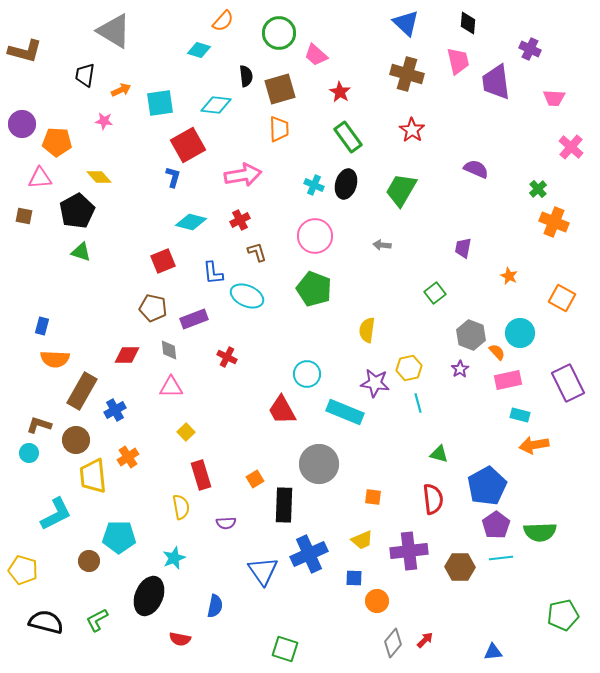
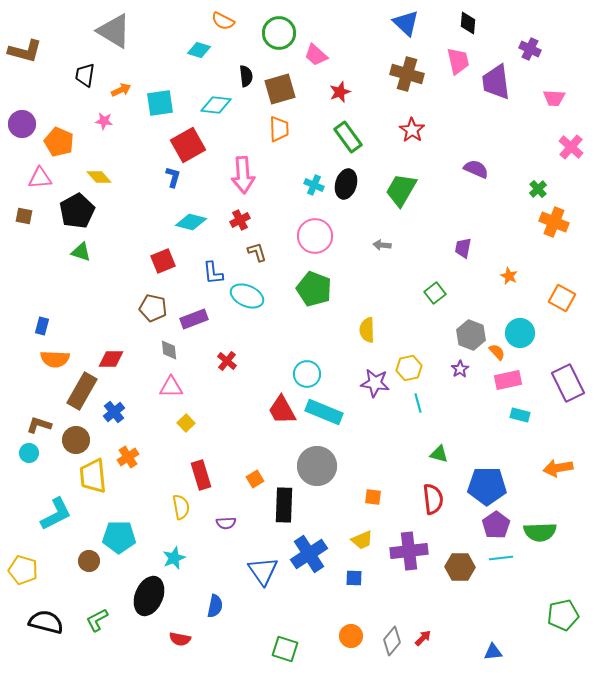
orange semicircle at (223, 21): rotated 75 degrees clockwise
red star at (340, 92): rotated 20 degrees clockwise
orange pentagon at (57, 142): moved 2 px right; rotated 20 degrees clockwise
pink arrow at (243, 175): rotated 96 degrees clockwise
yellow semicircle at (367, 330): rotated 10 degrees counterclockwise
red diamond at (127, 355): moved 16 px left, 4 px down
red cross at (227, 357): moved 4 px down; rotated 12 degrees clockwise
blue cross at (115, 410): moved 1 px left, 2 px down; rotated 10 degrees counterclockwise
cyan rectangle at (345, 412): moved 21 px left
yellow square at (186, 432): moved 9 px up
orange arrow at (534, 445): moved 24 px right, 23 px down
gray circle at (319, 464): moved 2 px left, 2 px down
blue pentagon at (487, 486): rotated 30 degrees clockwise
blue cross at (309, 554): rotated 9 degrees counterclockwise
orange circle at (377, 601): moved 26 px left, 35 px down
red arrow at (425, 640): moved 2 px left, 2 px up
gray diamond at (393, 643): moved 1 px left, 2 px up
